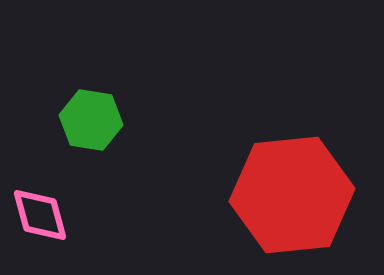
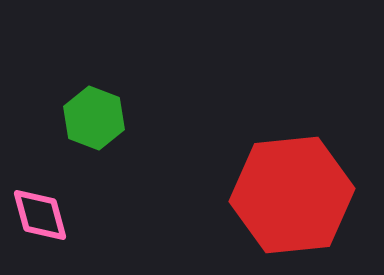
green hexagon: moved 3 px right, 2 px up; rotated 12 degrees clockwise
